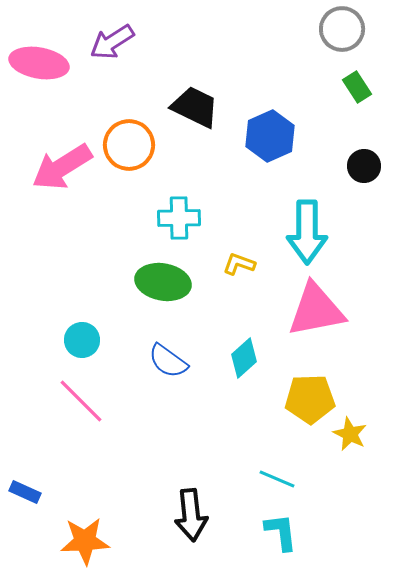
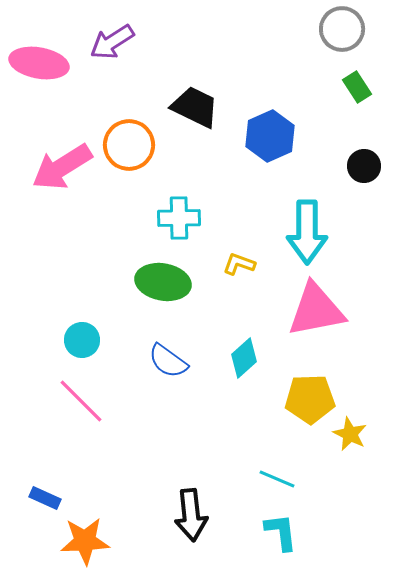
blue rectangle: moved 20 px right, 6 px down
